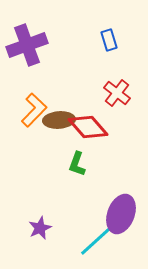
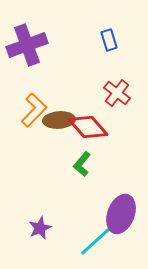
green L-shape: moved 5 px right; rotated 20 degrees clockwise
